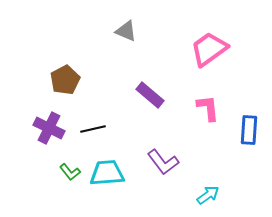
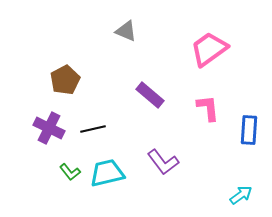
cyan trapezoid: rotated 9 degrees counterclockwise
cyan arrow: moved 33 px right
